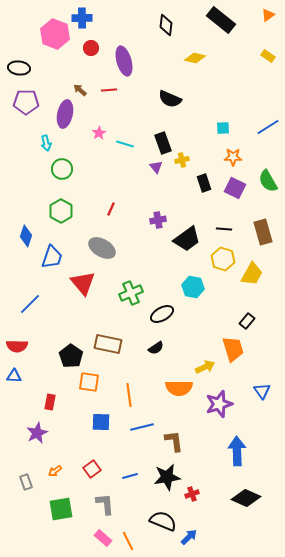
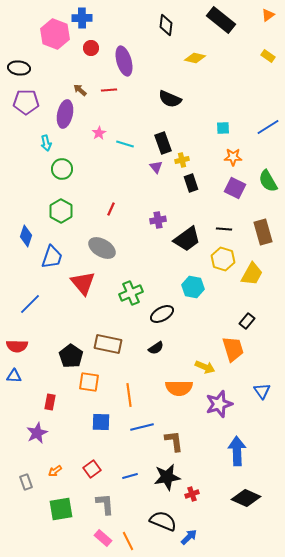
black rectangle at (204, 183): moved 13 px left
yellow arrow at (205, 367): rotated 48 degrees clockwise
